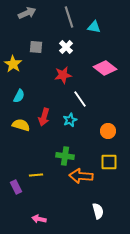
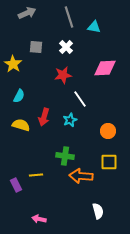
pink diamond: rotated 40 degrees counterclockwise
purple rectangle: moved 2 px up
